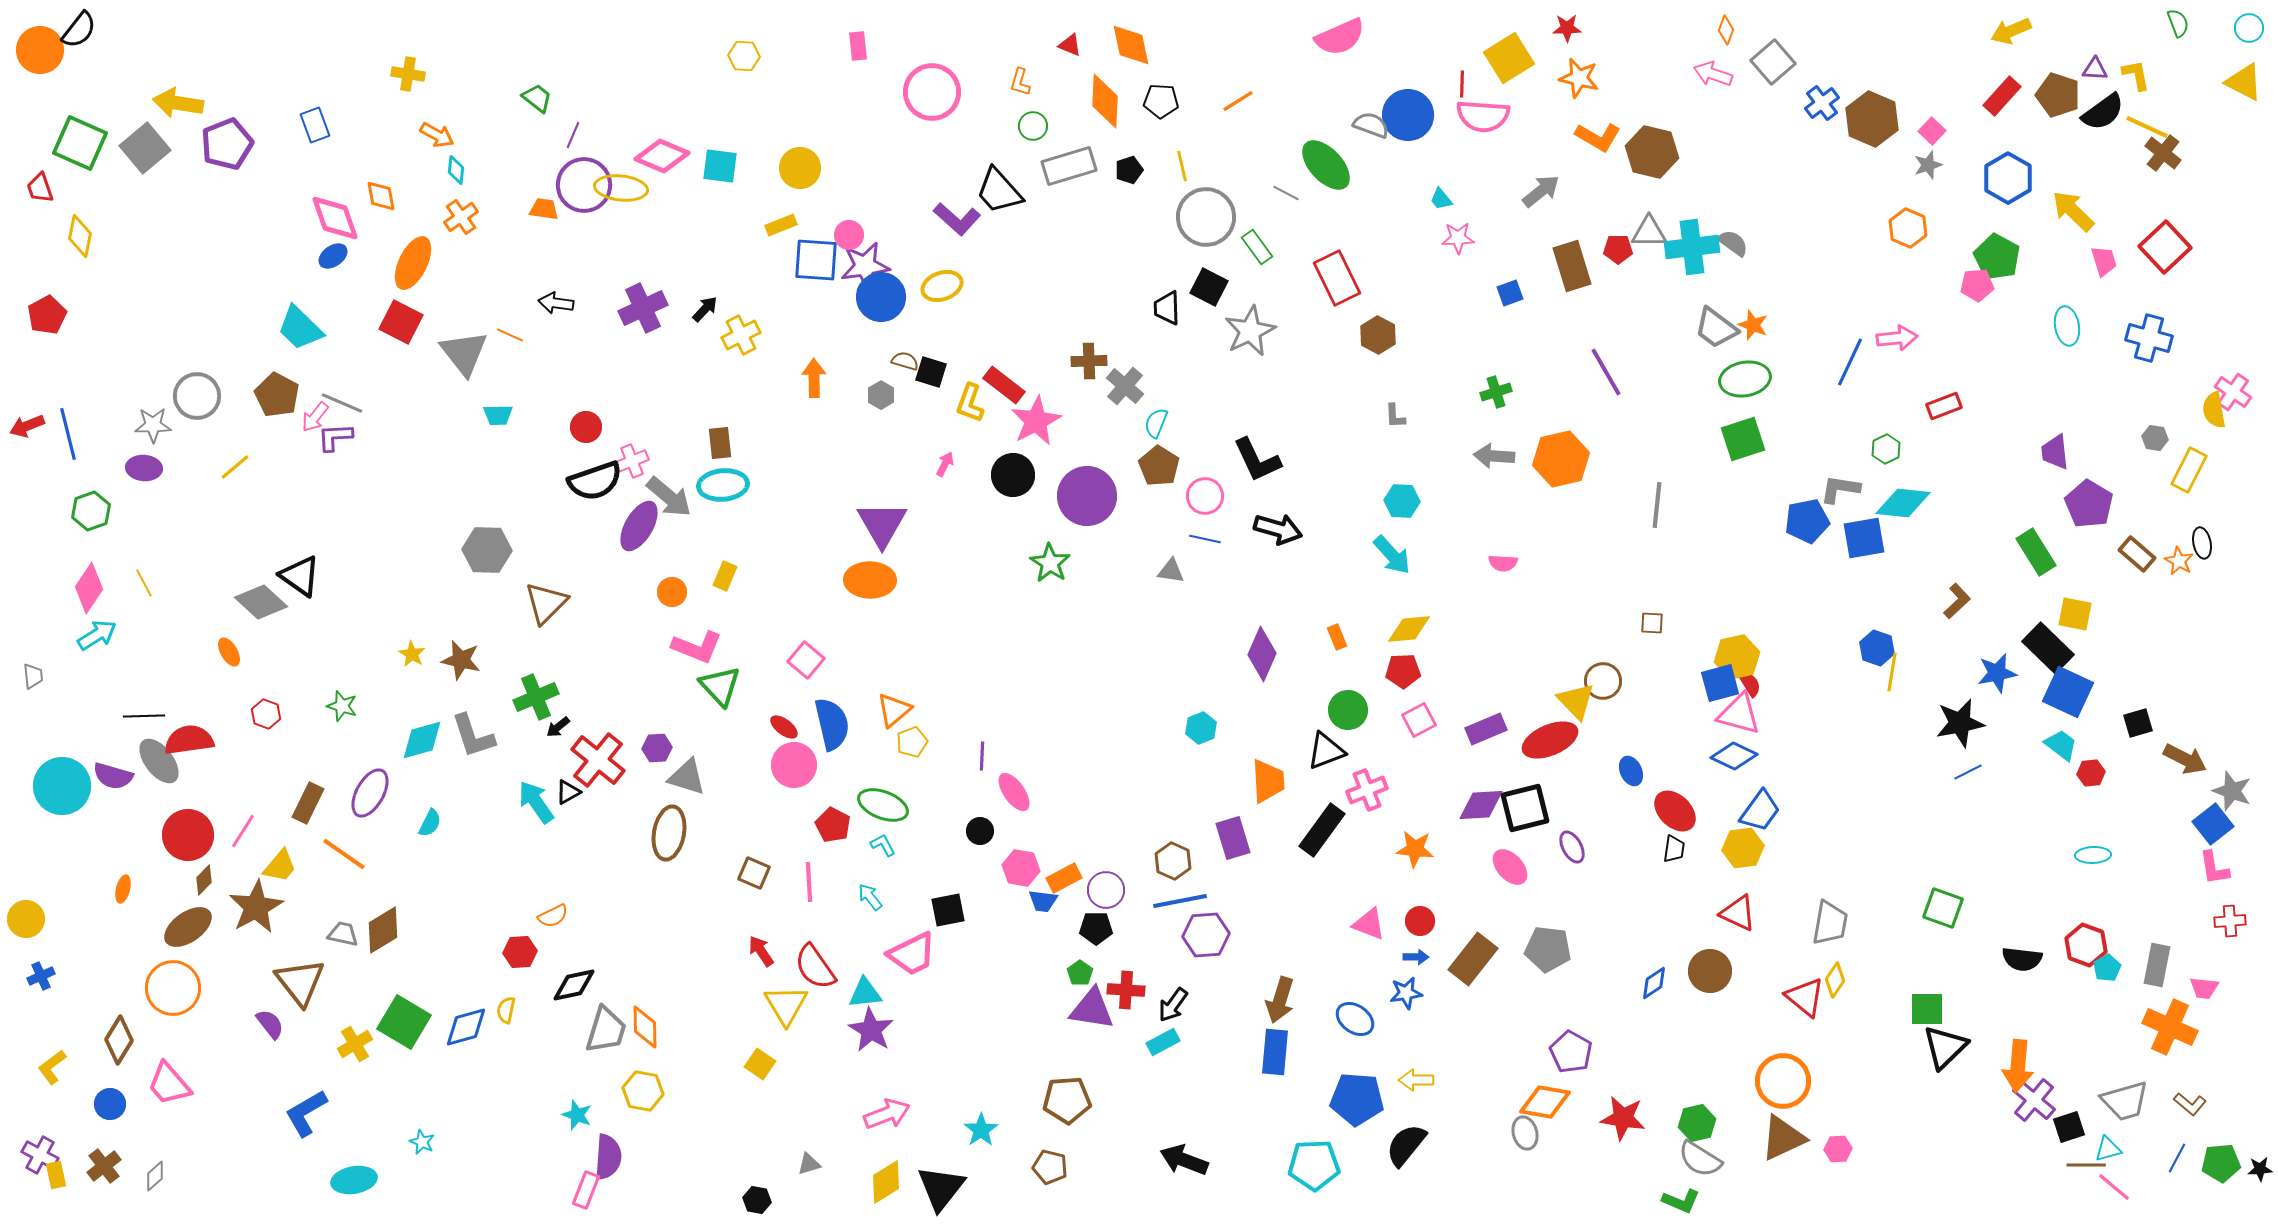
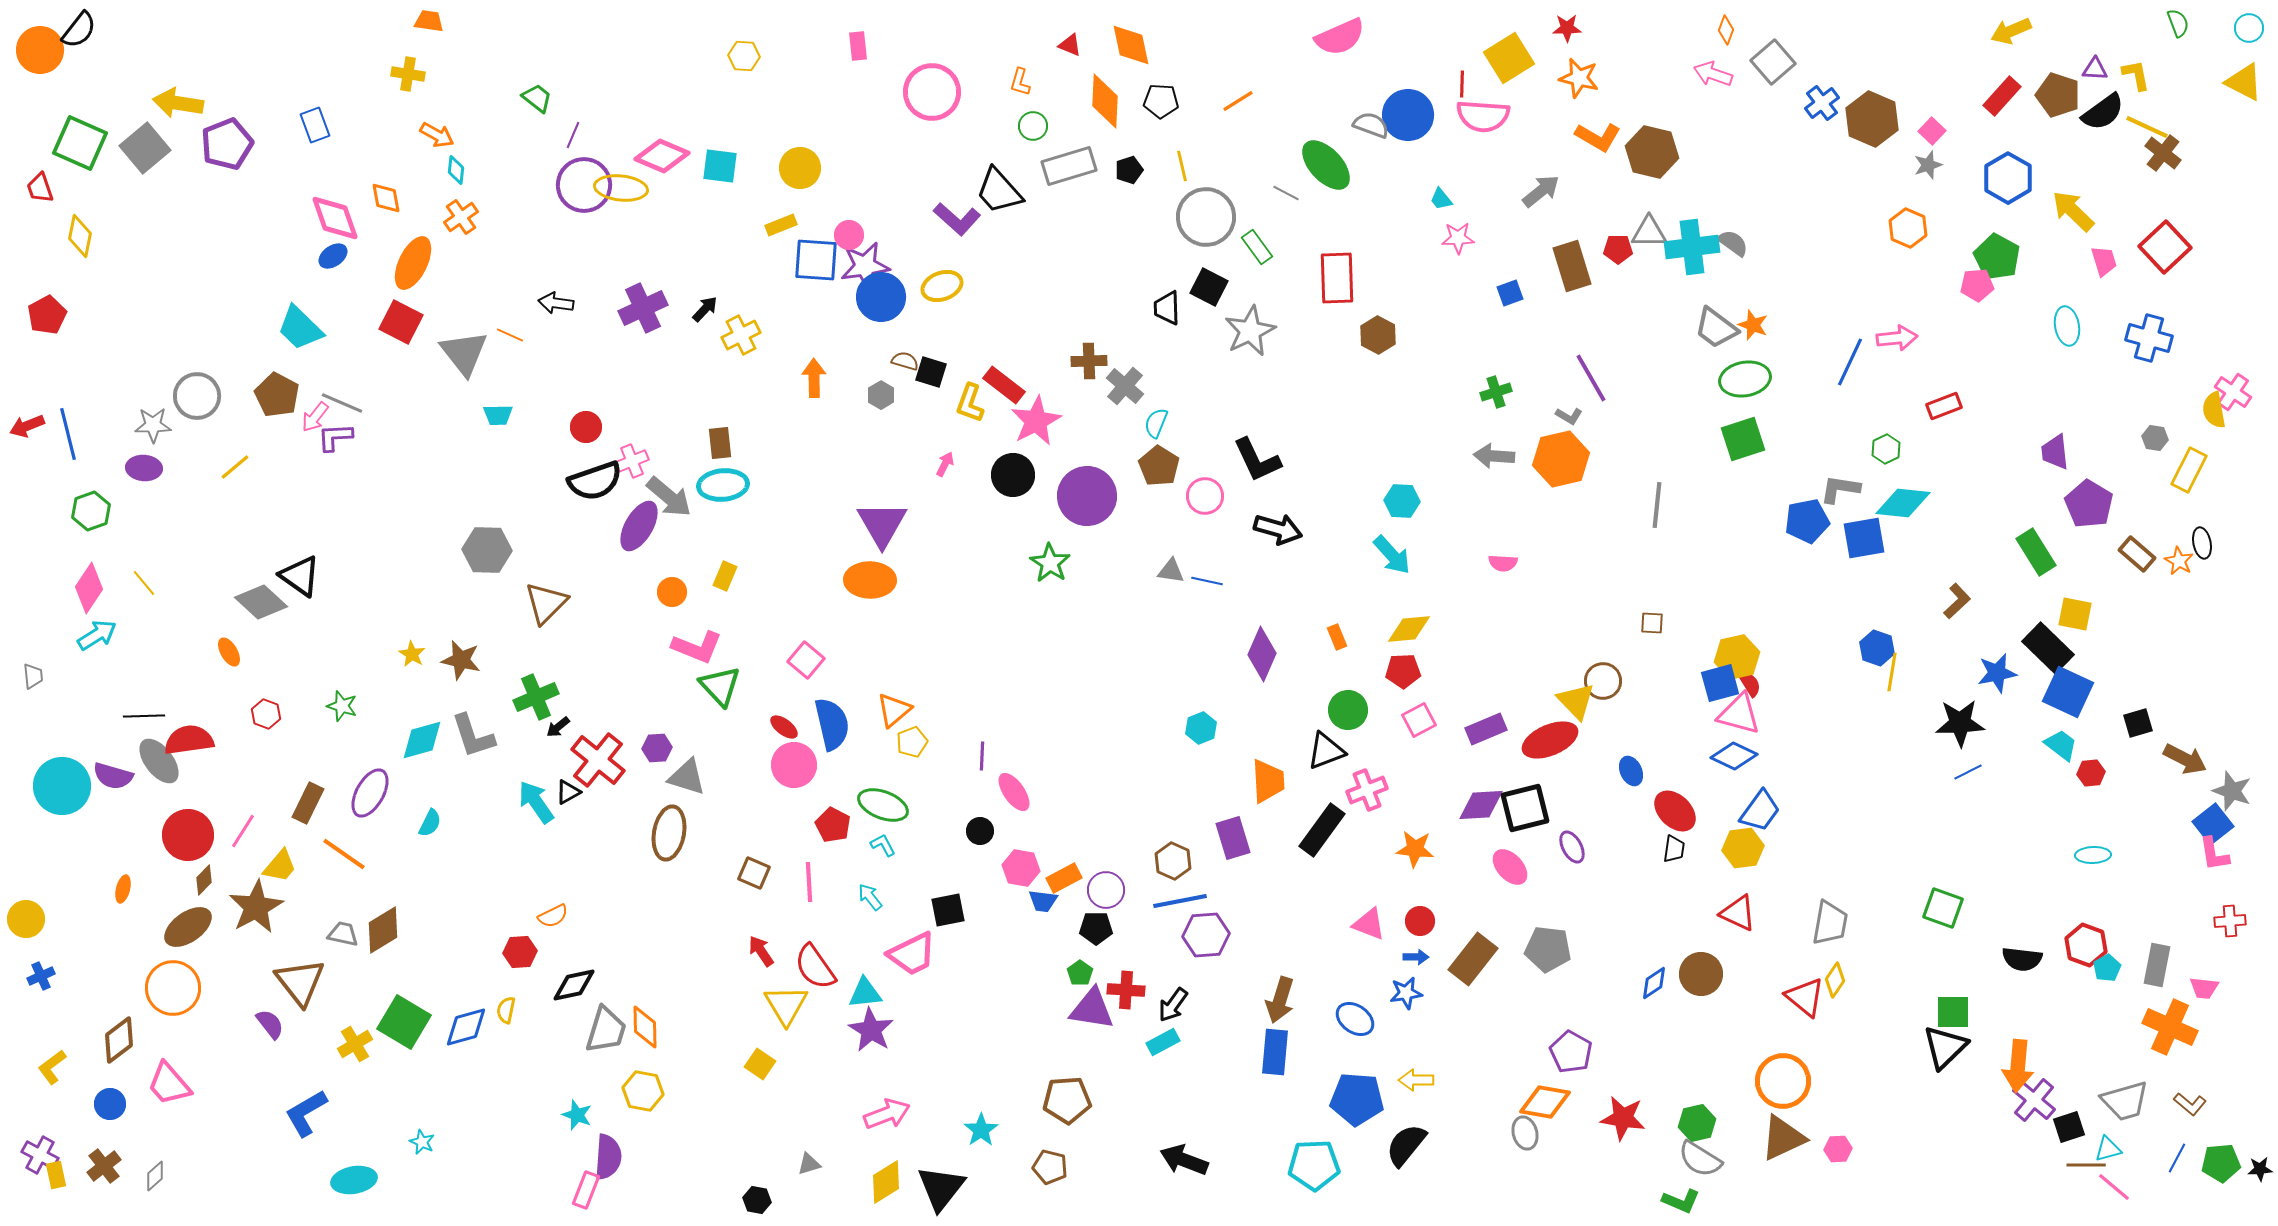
orange diamond at (381, 196): moved 5 px right, 2 px down
orange trapezoid at (544, 209): moved 115 px left, 188 px up
red rectangle at (1337, 278): rotated 24 degrees clockwise
purple line at (1606, 372): moved 15 px left, 6 px down
gray L-shape at (1395, 416): moved 174 px right; rotated 56 degrees counterclockwise
blue line at (1205, 539): moved 2 px right, 42 px down
yellow line at (144, 583): rotated 12 degrees counterclockwise
black star at (1960, 723): rotated 9 degrees clockwise
pink L-shape at (2214, 868): moved 14 px up
brown circle at (1710, 971): moved 9 px left, 3 px down
green square at (1927, 1009): moved 26 px right, 3 px down
brown diamond at (119, 1040): rotated 21 degrees clockwise
